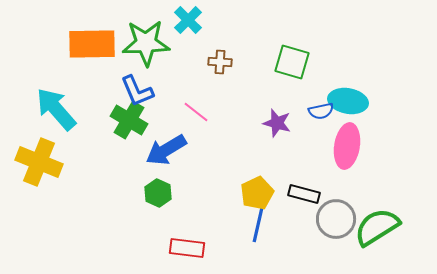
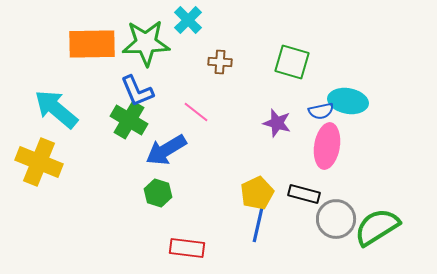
cyan arrow: rotated 9 degrees counterclockwise
pink ellipse: moved 20 px left
green hexagon: rotated 8 degrees counterclockwise
